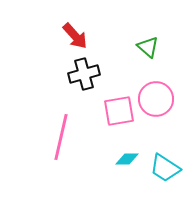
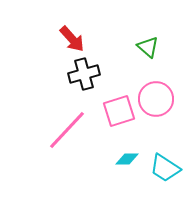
red arrow: moved 3 px left, 3 px down
pink square: rotated 8 degrees counterclockwise
pink line: moved 6 px right, 7 px up; rotated 30 degrees clockwise
